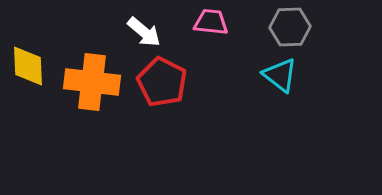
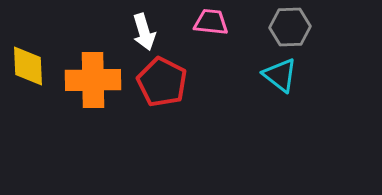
white arrow: rotated 33 degrees clockwise
orange cross: moved 1 px right, 2 px up; rotated 8 degrees counterclockwise
